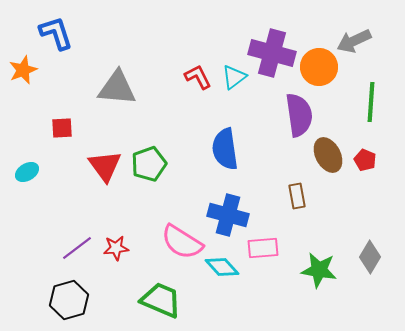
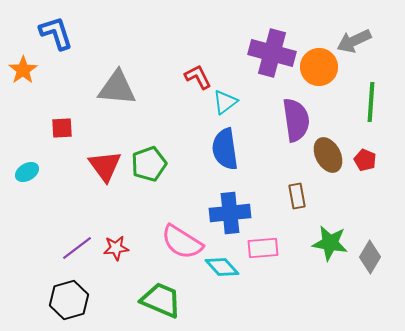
orange star: rotated 12 degrees counterclockwise
cyan triangle: moved 9 px left, 25 px down
purple semicircle: moved 3 px left, 5 px down
blue cross: moved 2 px right, 2 px up; rotated 21 degrees counterclockwise
green star: moved 11 px right, 27 px up
